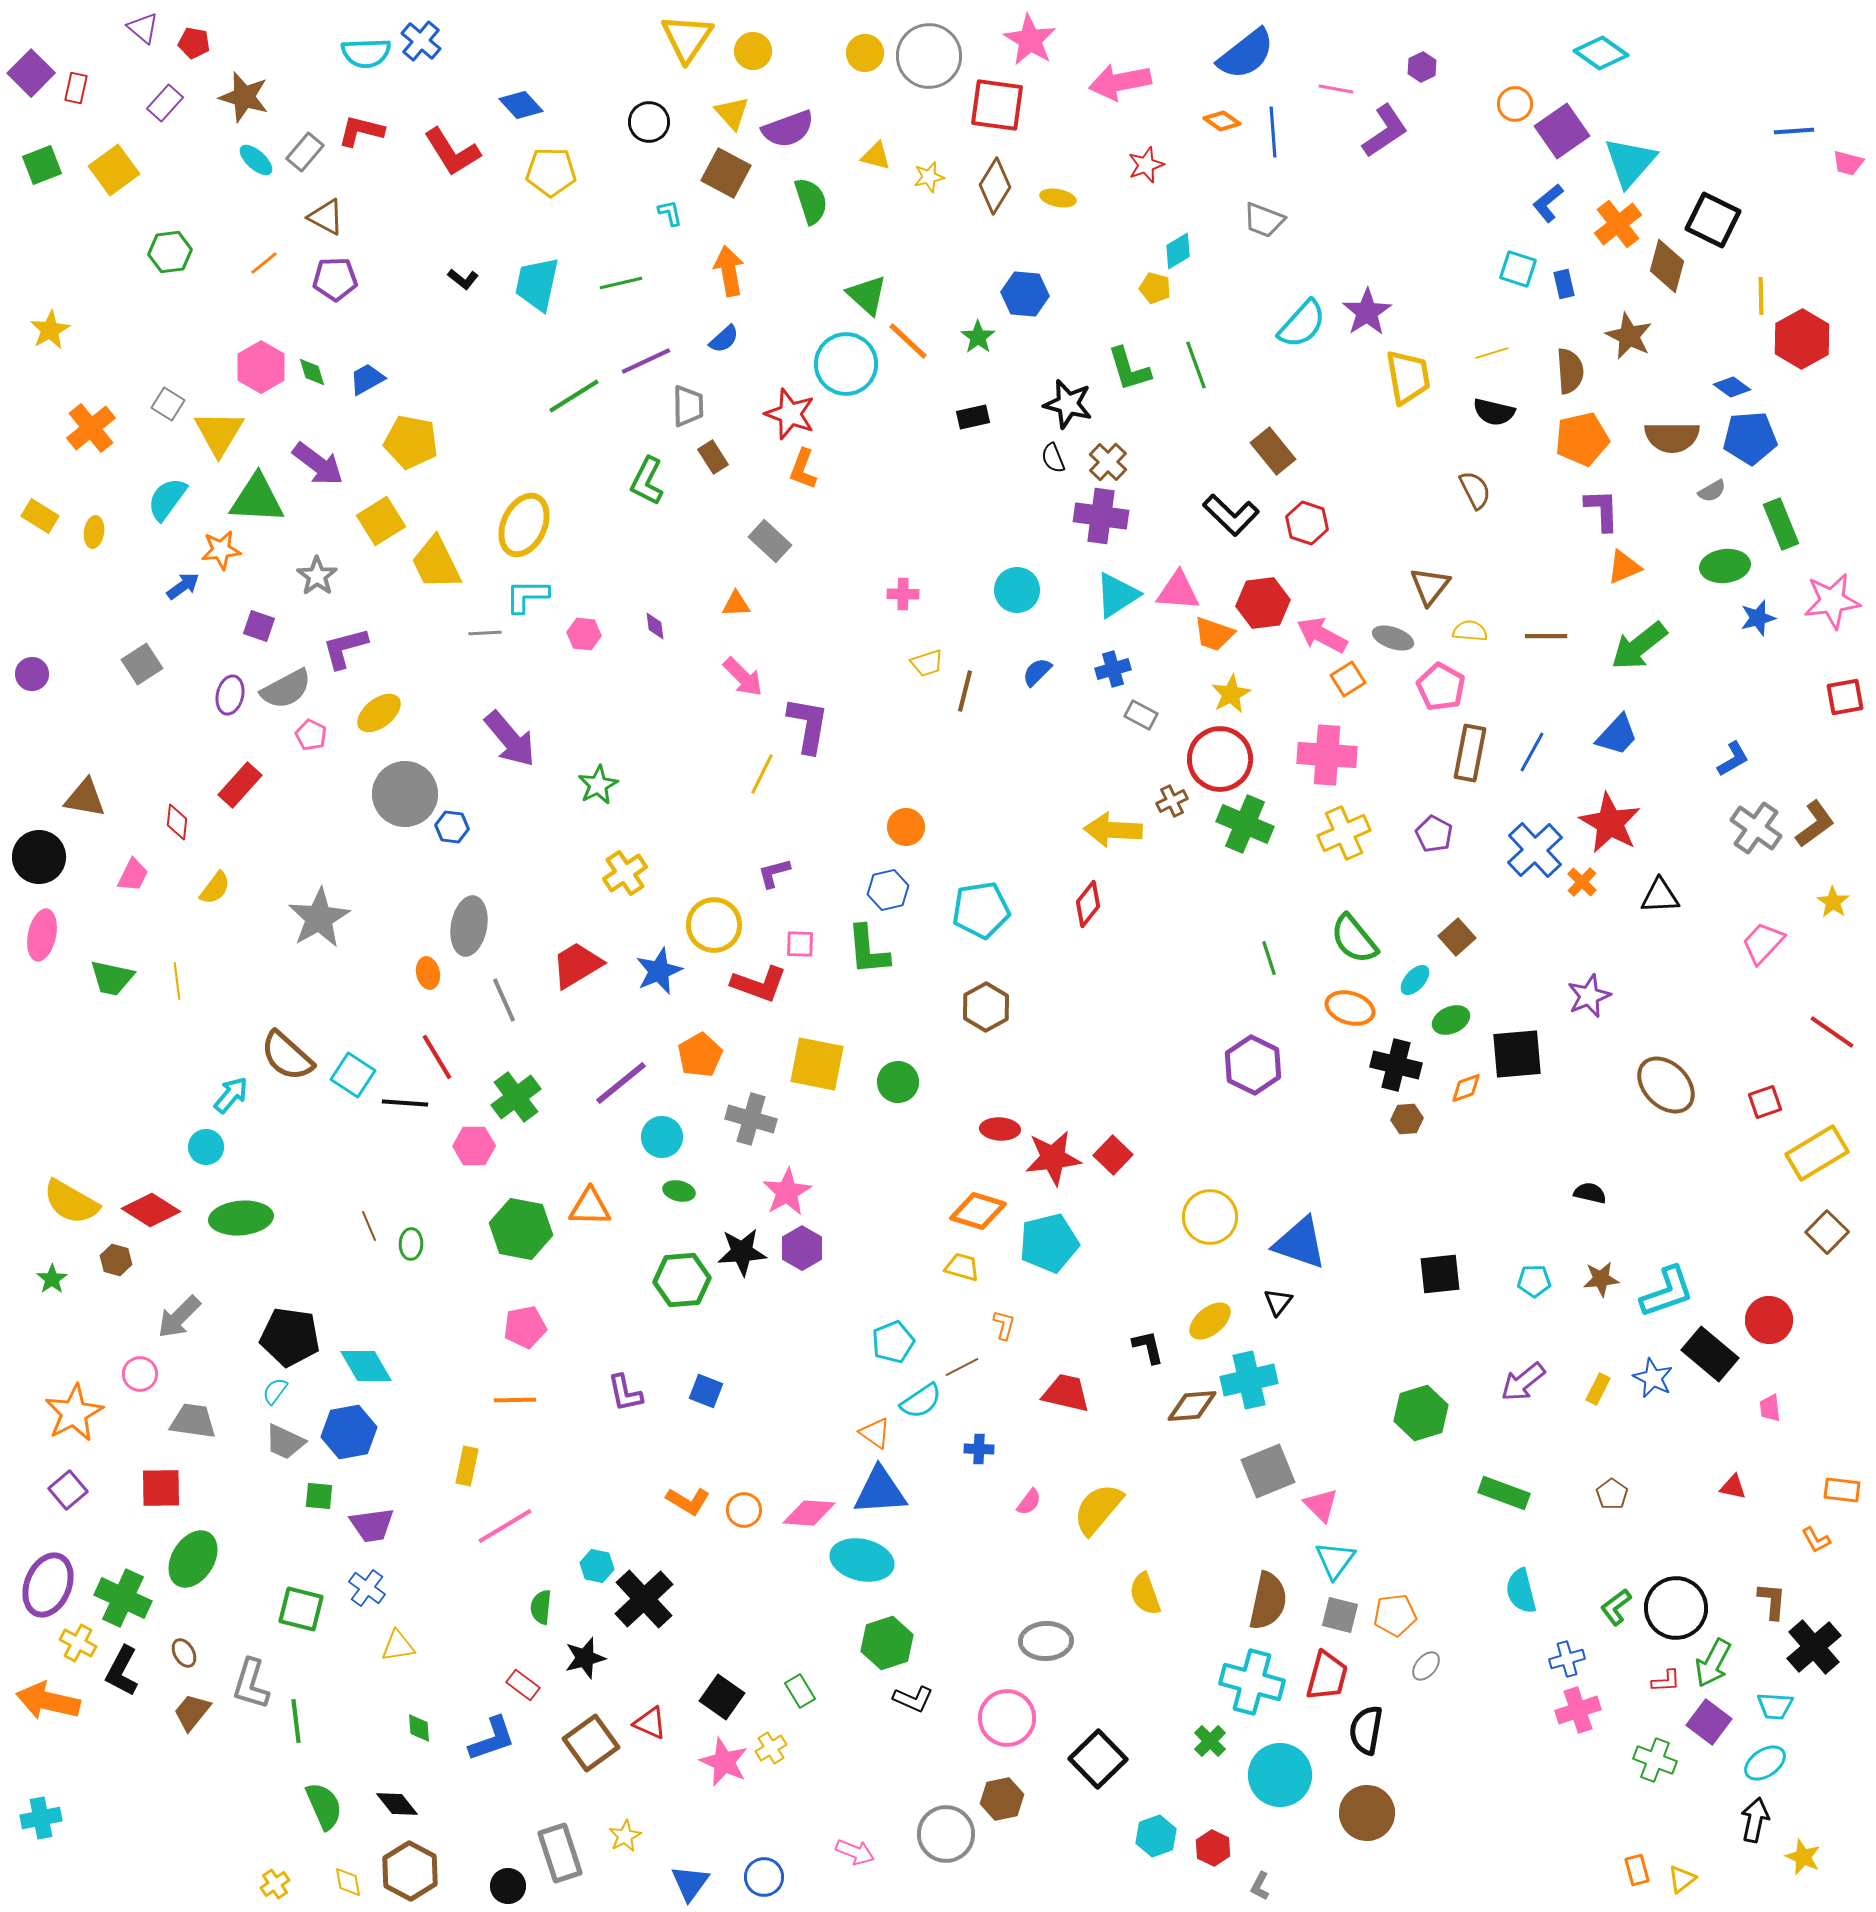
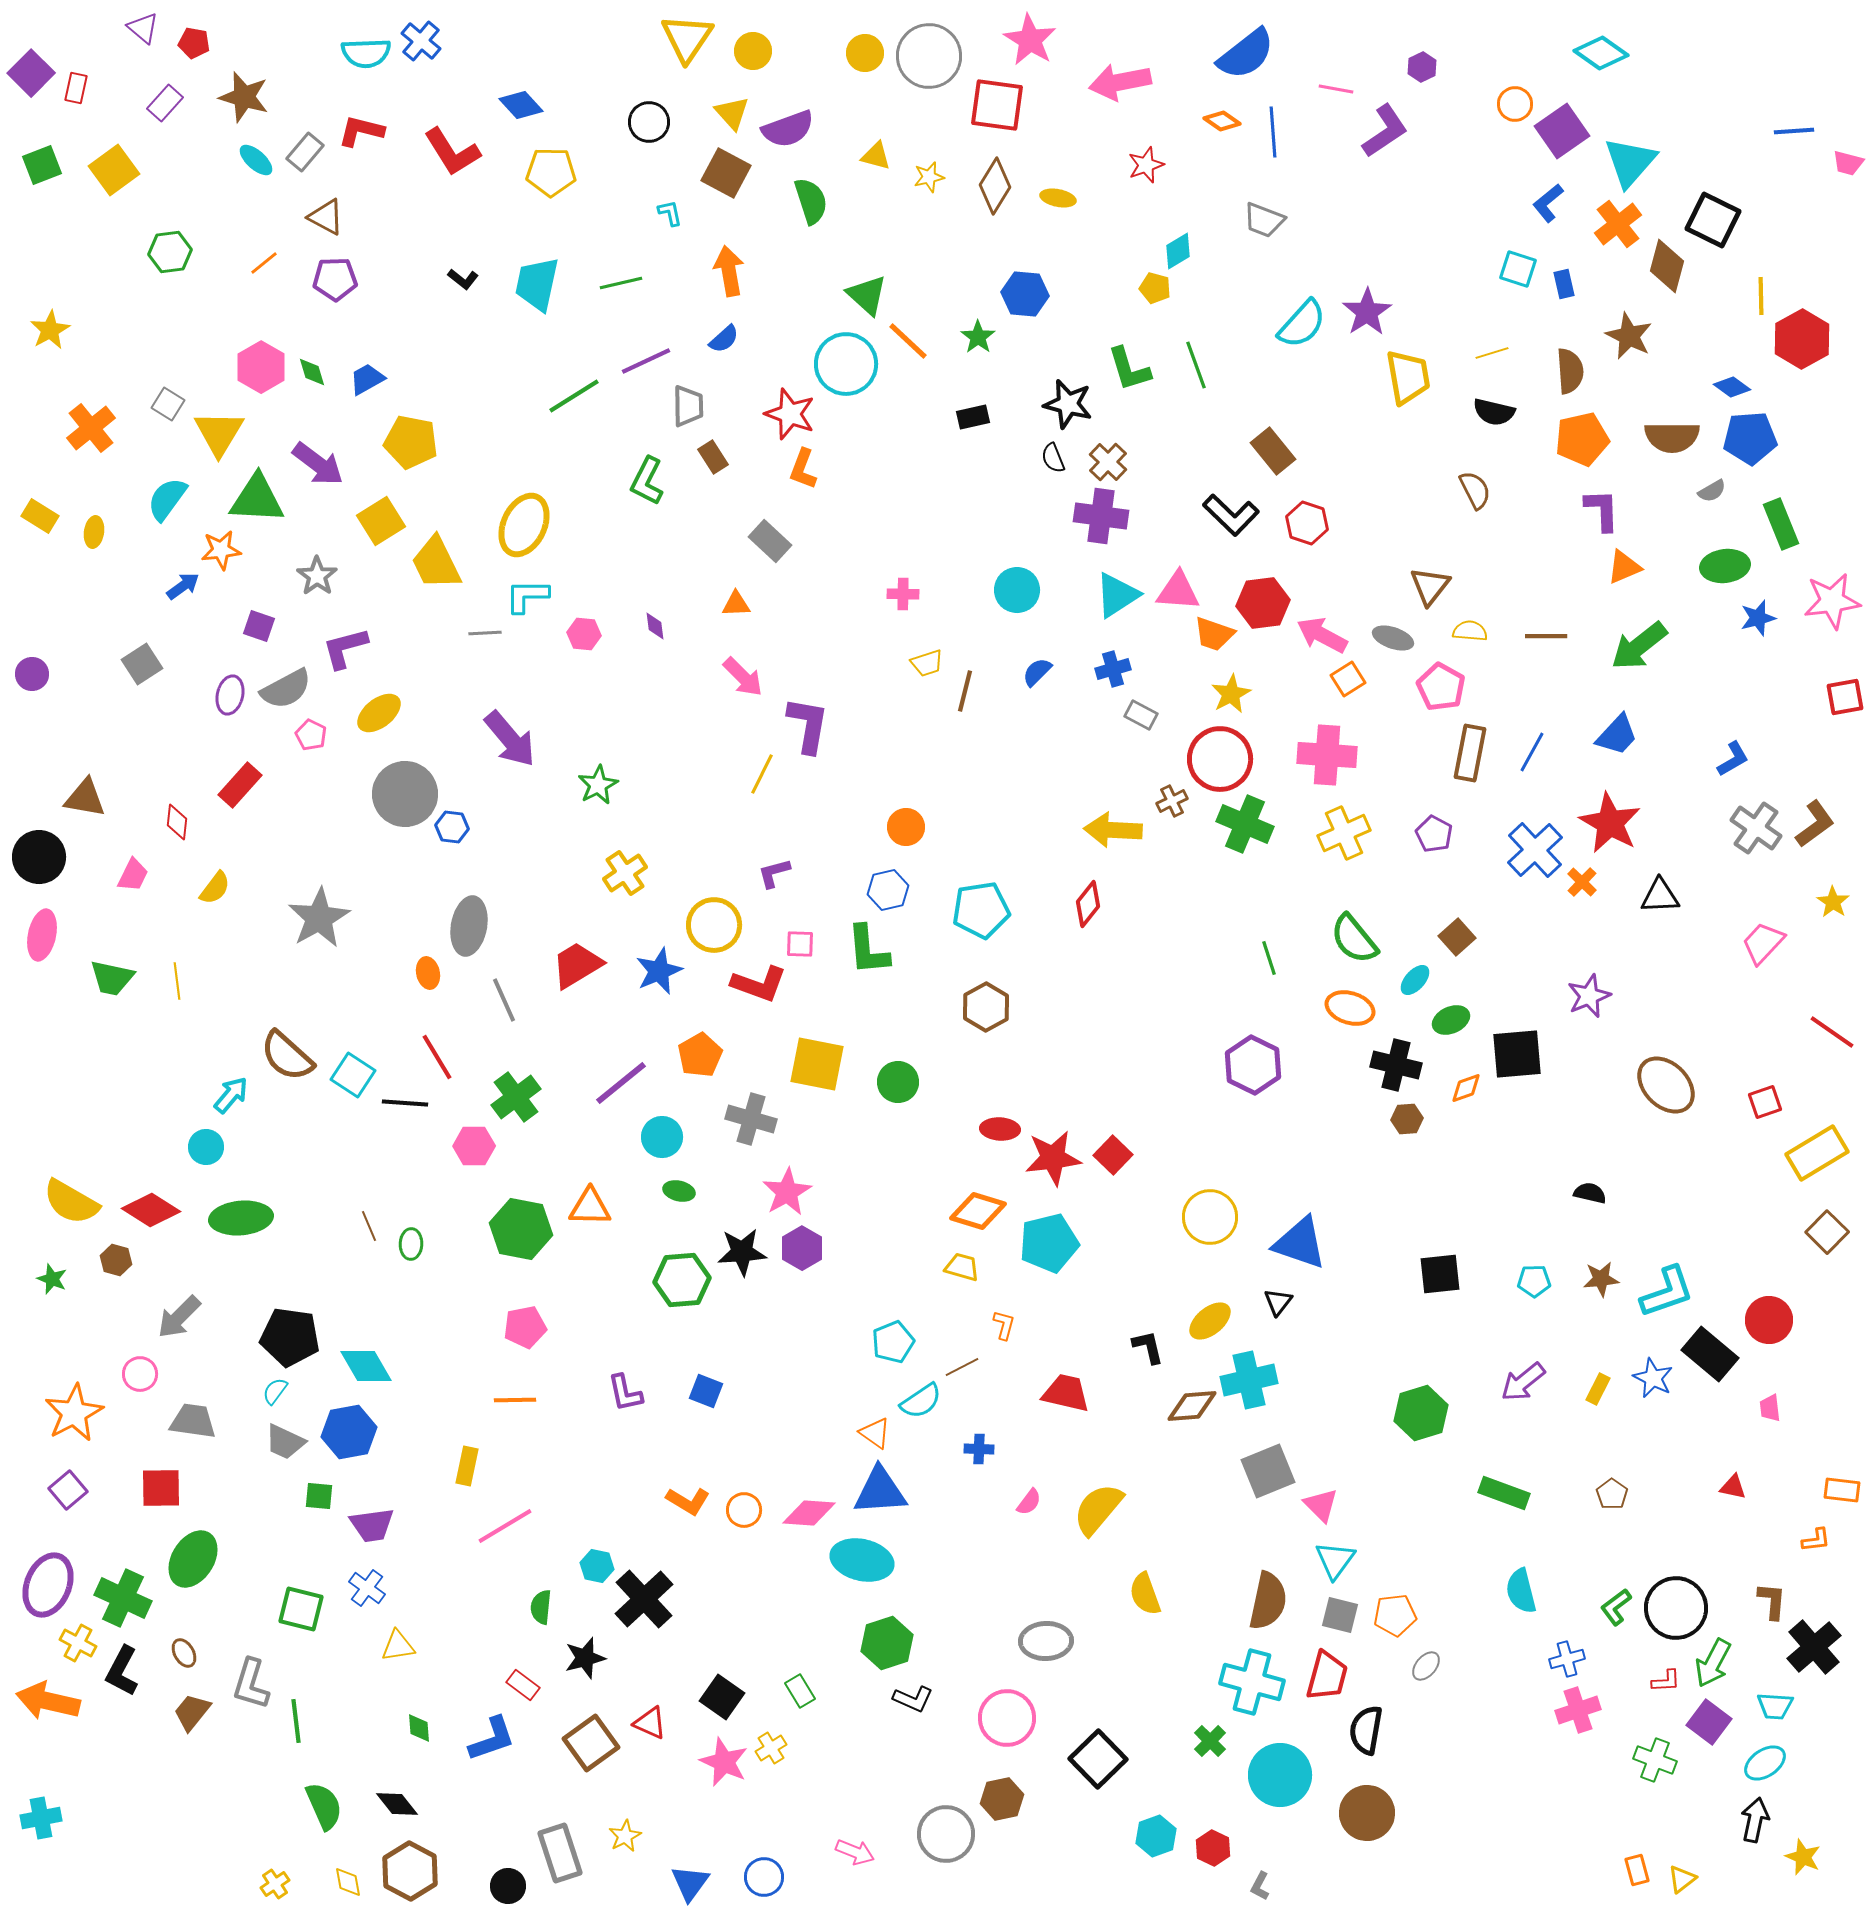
green star at (52, 1279): rotated 16 degrees counterclockwise
orange L-shape at (1816, 1540): rotated 68 degrees counterclockwise
